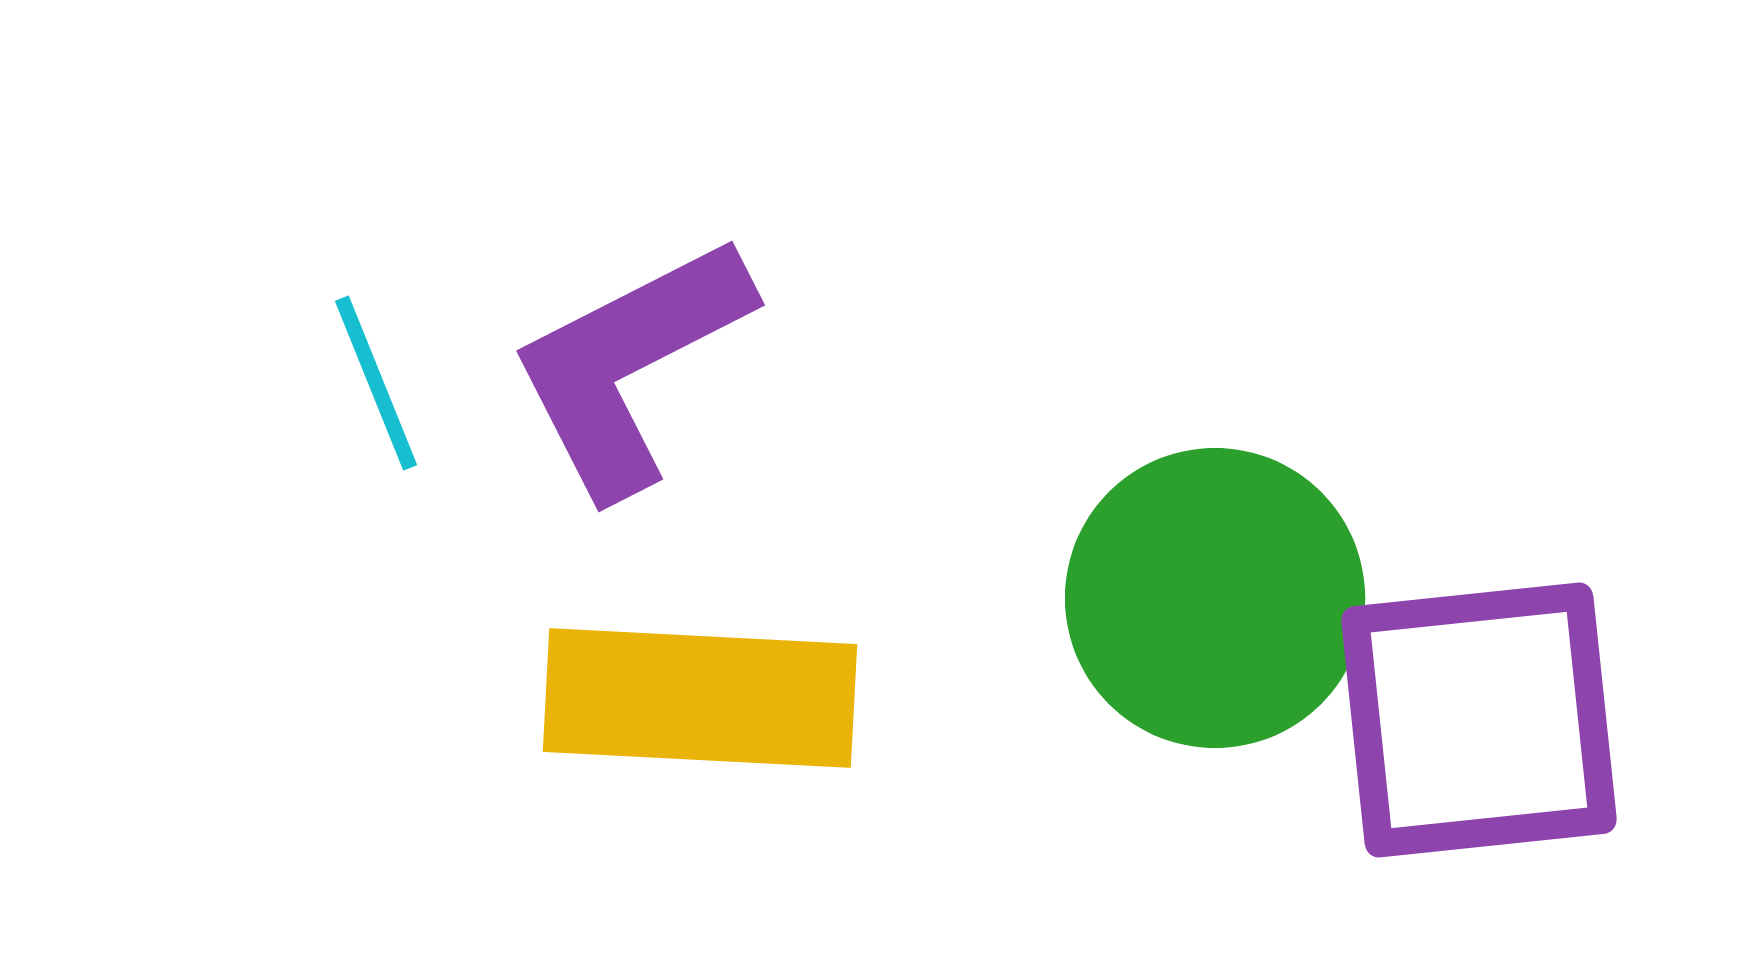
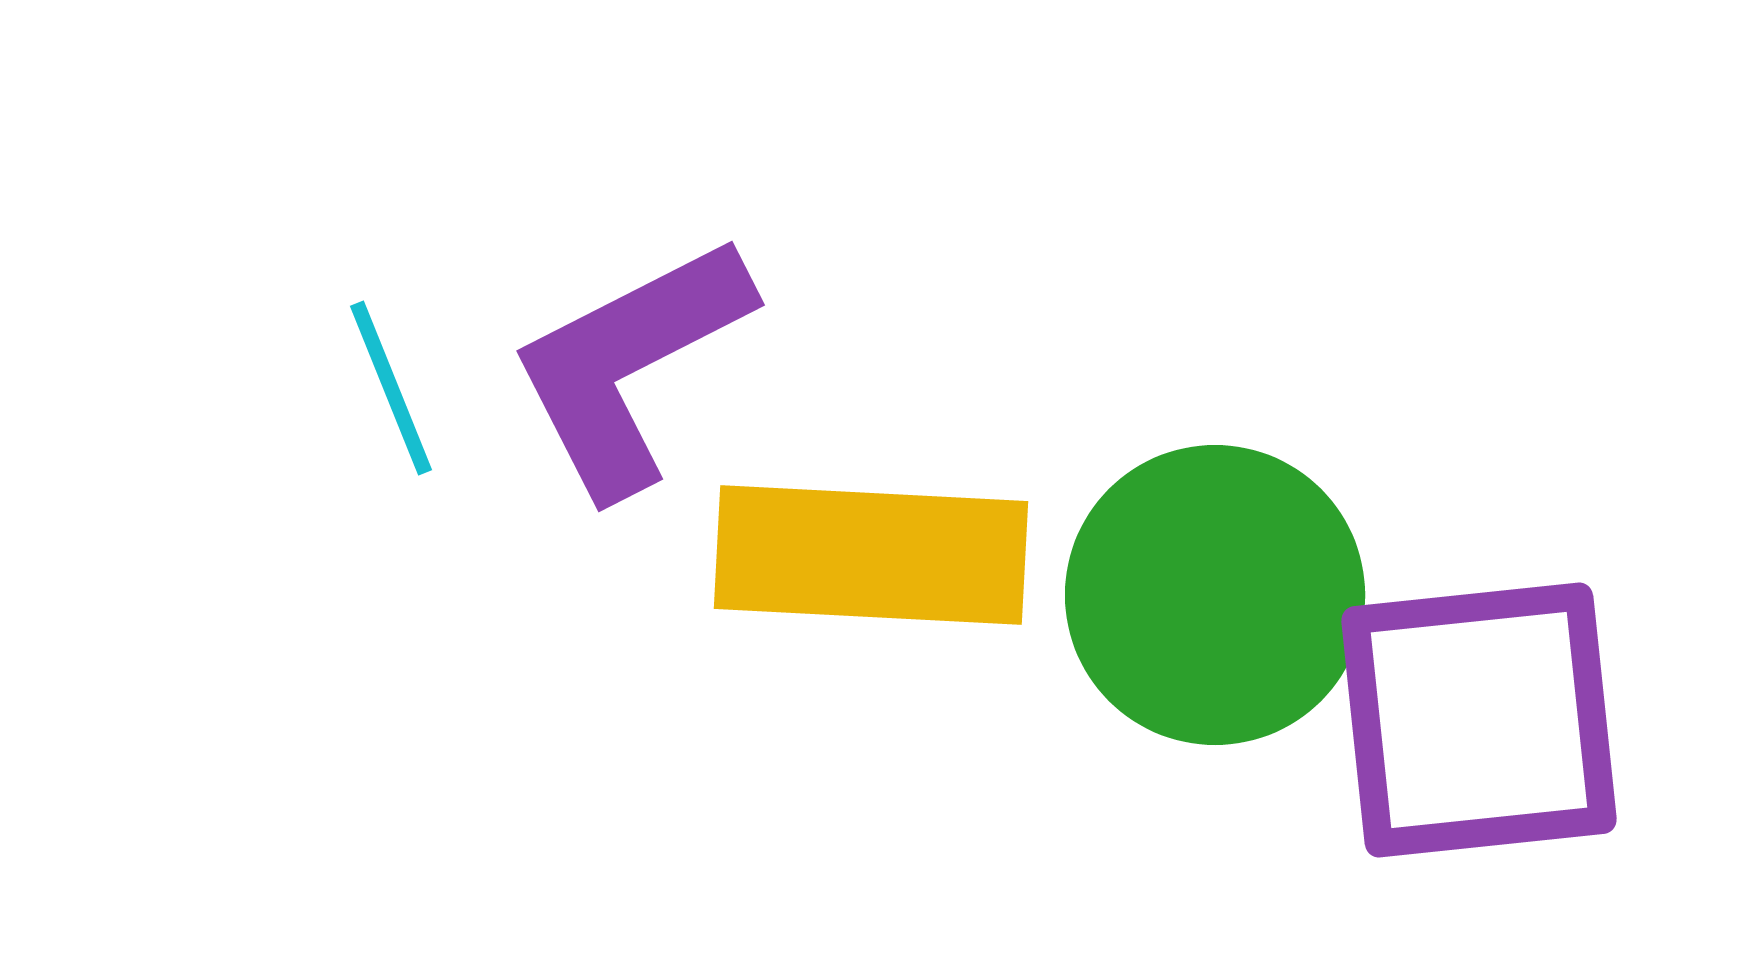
cyan line: moved 15 px right, 5 px down
green circle: moved 3 px up
yellow rectangle: moved 171 px right, 143 px up
